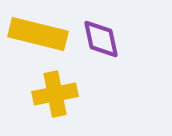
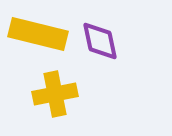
purple diamond: moved 1 px left, 2 px down
